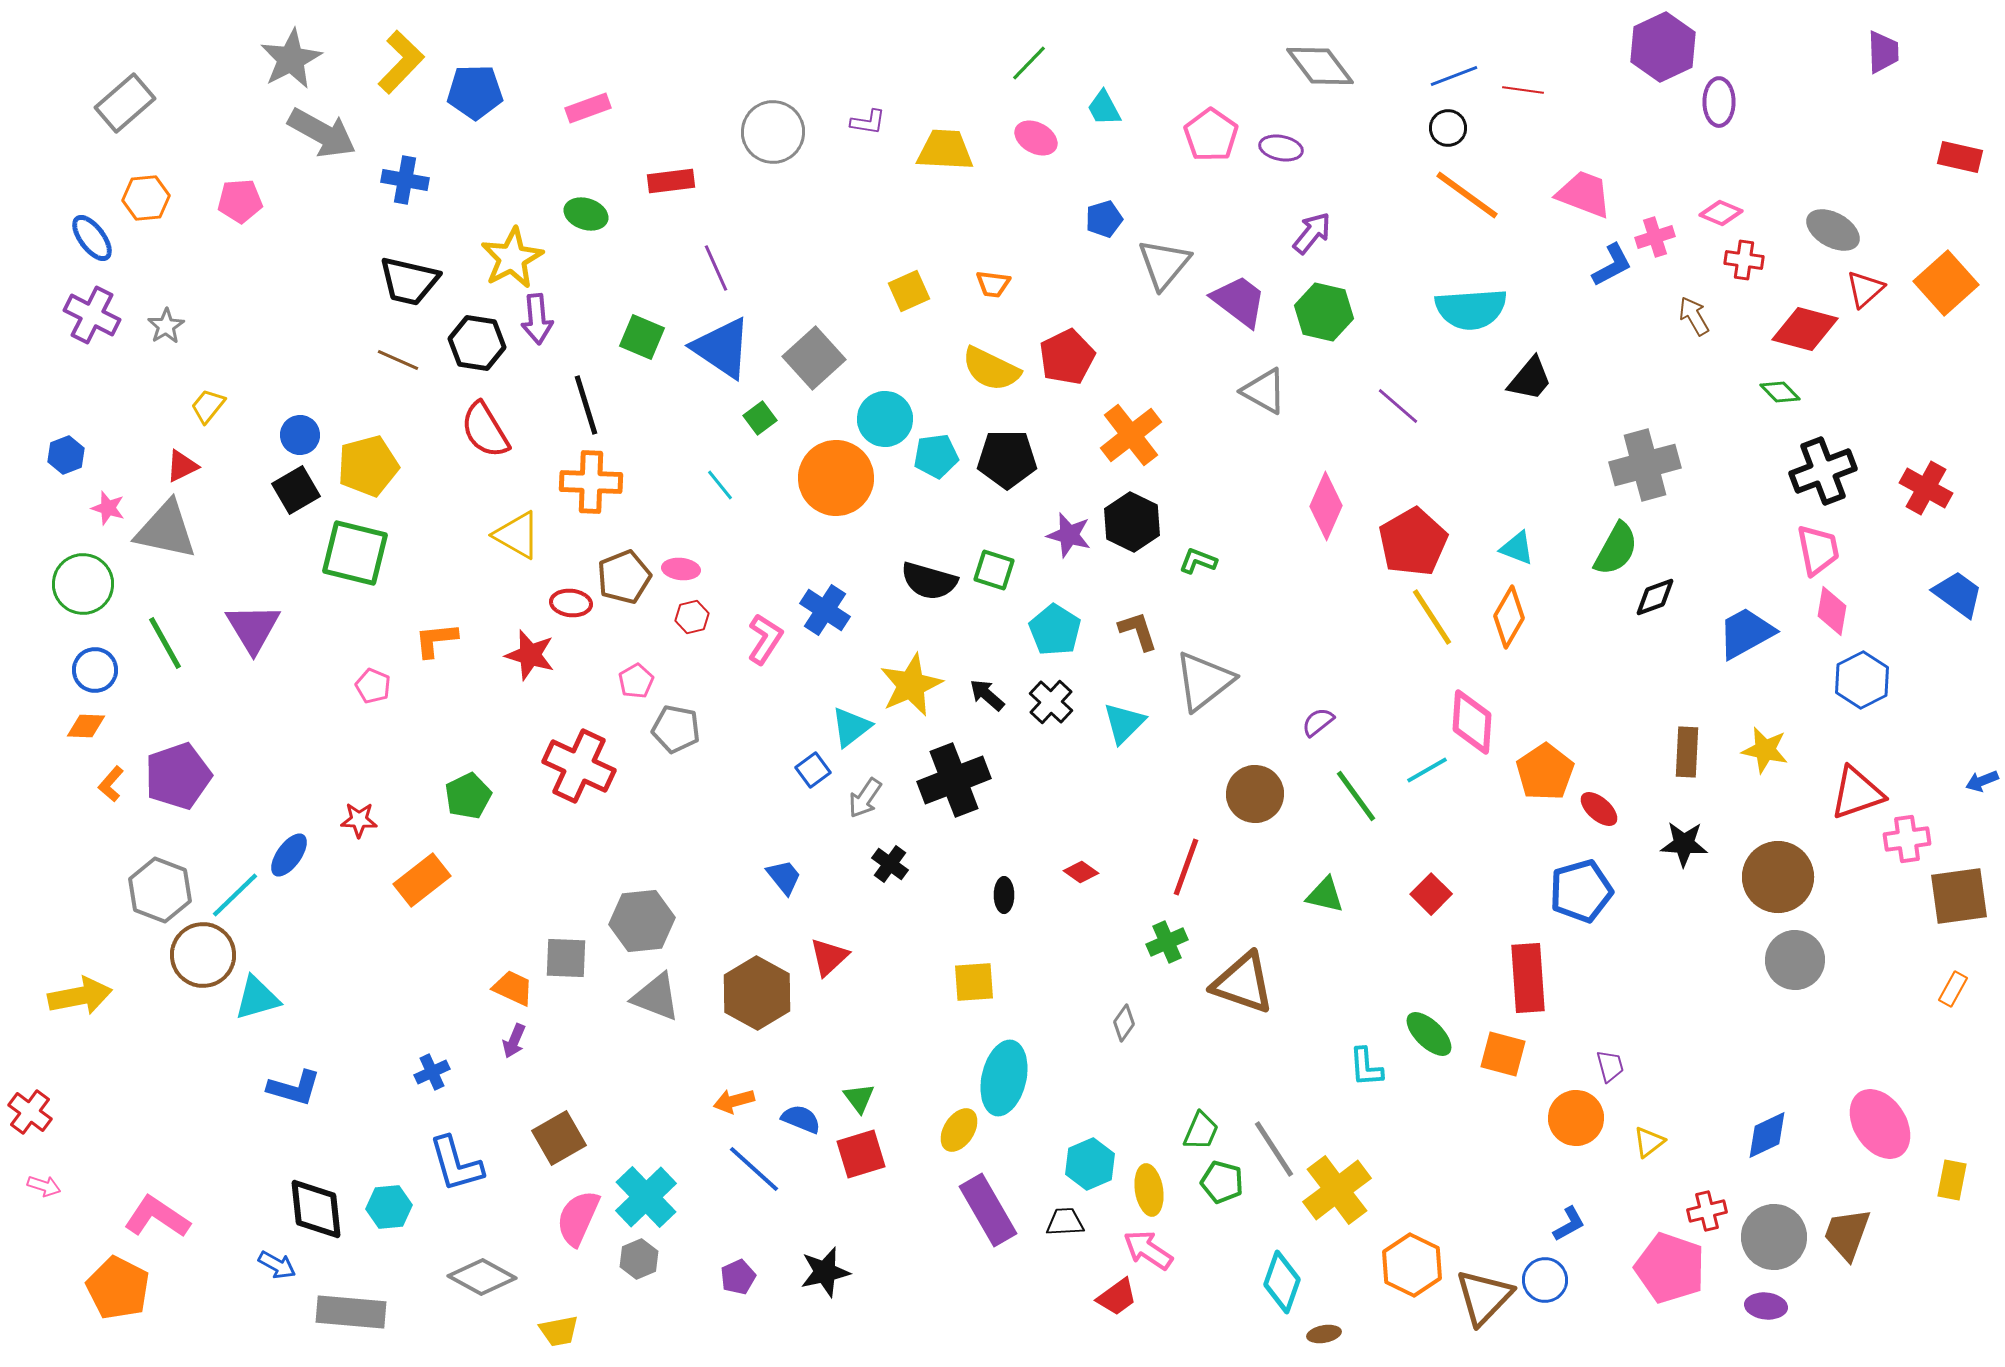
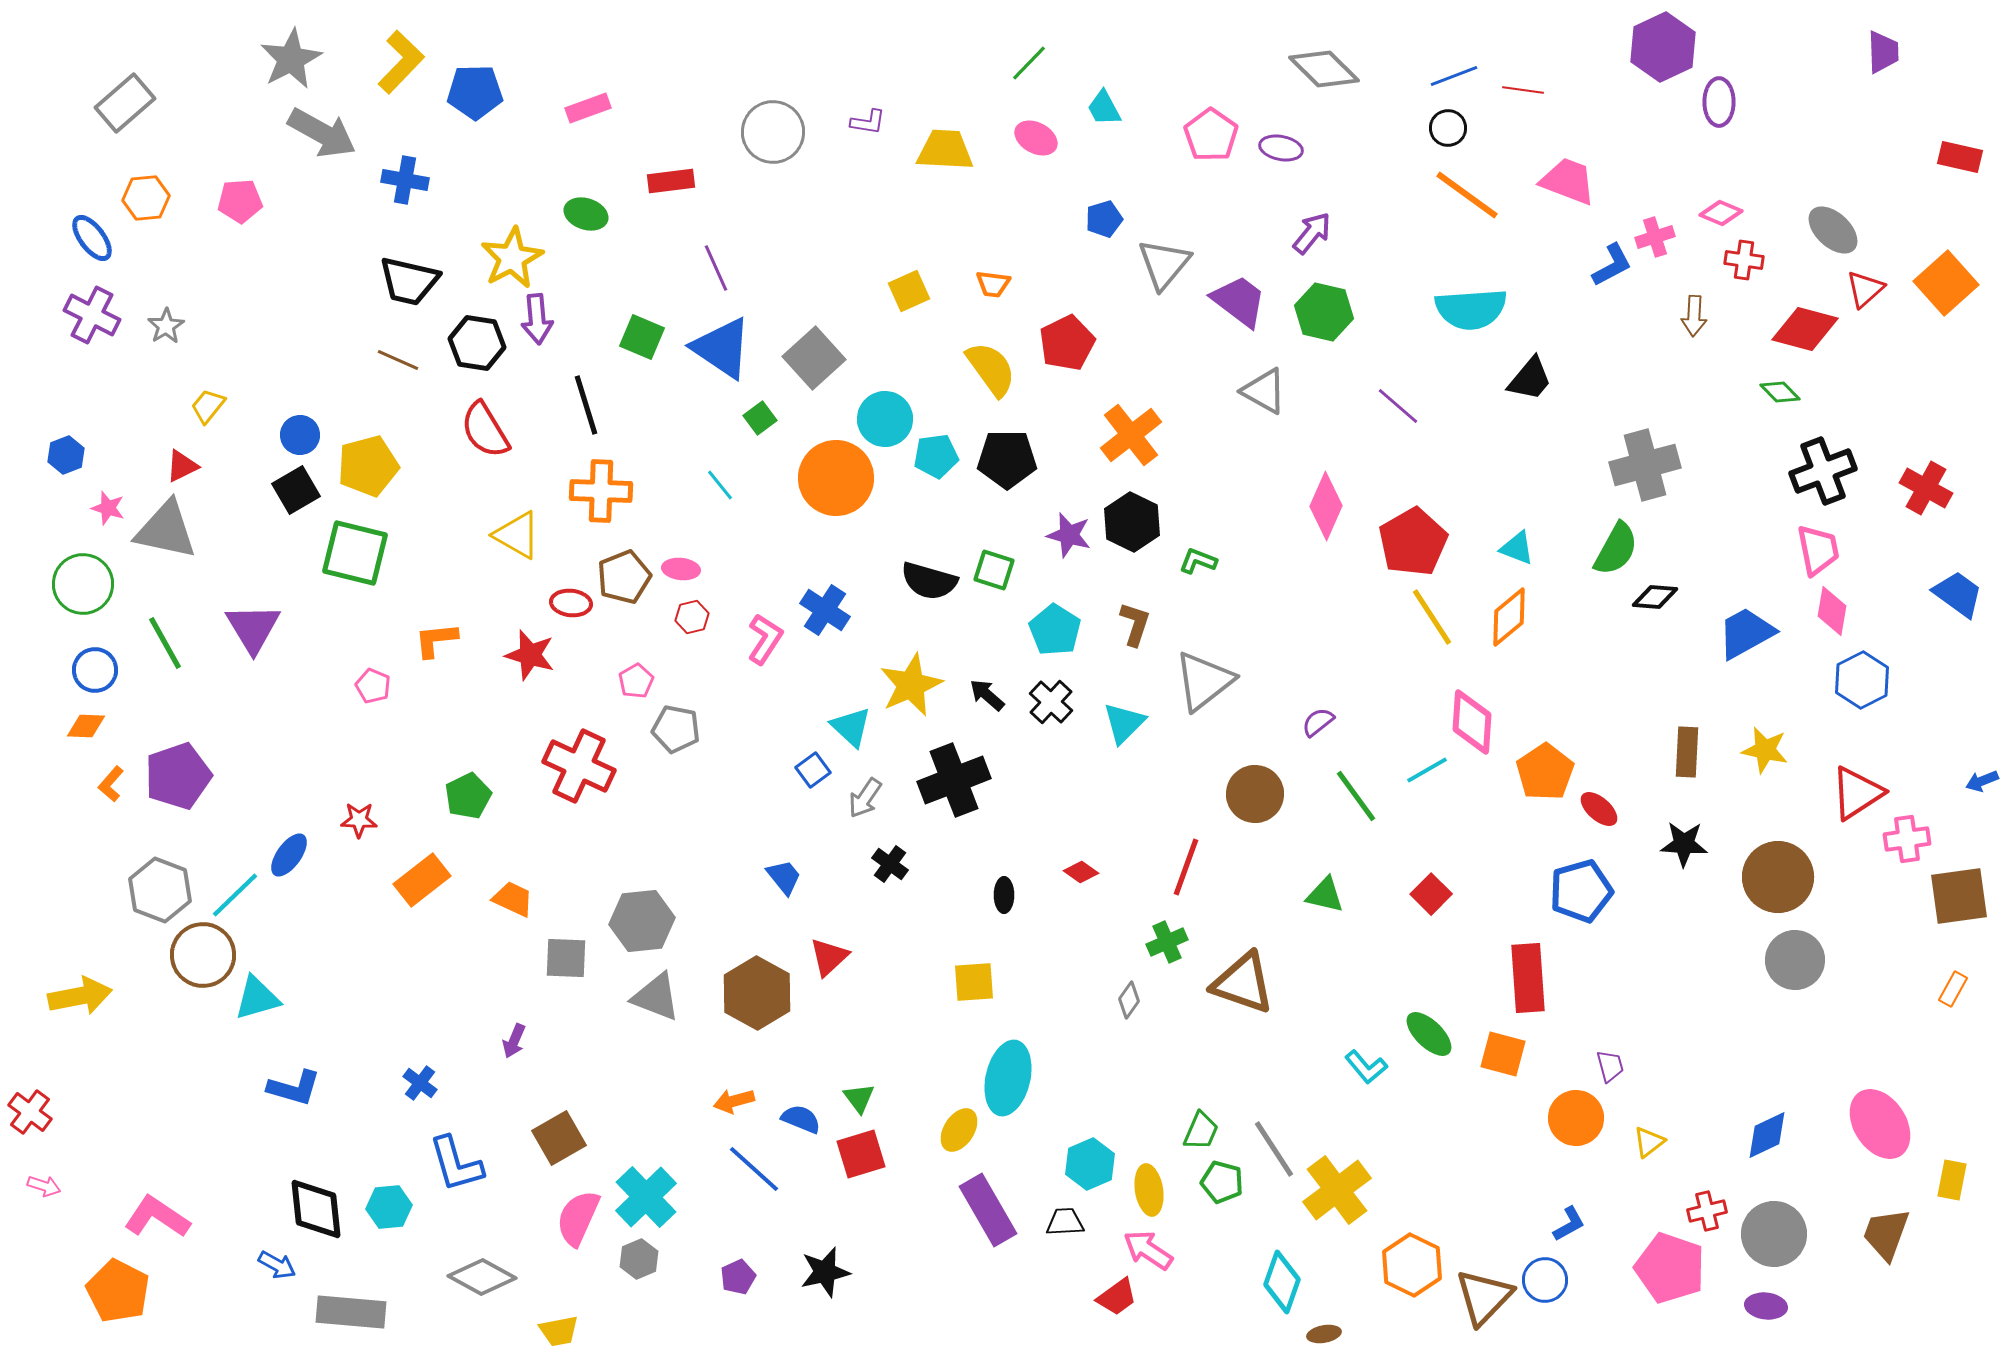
gray diamond at (1320, 66): moved 4 px right, 3 px down; rotated 8 degrees counterclockwise
pink trapezoid at (1584, 194): moved 16 px left, 13 px up
gray ellipse at (1833, 230): rotated 14 degrees clockwise
brown arrow at (1694, 316): rotated 147 degrees counterclockwise
red pentagon at (1067, 357): moved 14 px up
yellow semicircle at (991, 369): rotated 152 degrees counterclockwise
orange cross at (591, 482): moved 10 px right, 9 px down
black diamond at (1655, 597): rotated 24 degrees clockwise
orange diamond at (1509, 617): rotated 20 degrees clockwise
brown L-shape at (1138, 631): moved 3 px left, 7 px up; rotated 36 degrees clockwise
cyan triangle at (851, 727): rotated 39 degrees counterclockwise
red triangle at (1857, 793): rotated 14 degrees counterclockwise
orange trapezoid at (513, 988): moved 89 px up
gray diamond at (1124, 1023): moved 5 px right, 23 px up
cyan L-shape at (1366, 1067): rotated 36 degrees counterclockwise
blue cross at (432, 1072): moved 12 px left, 11 px down; rotated 28 degrees counterclockwise
cyan ellipse at (1004, 1078): moved 4 px right
brown trapezoid at (1847, 1234): moved 39 px right
gray circle at (1774, 1237): moved 3 px up
orange pentagon at (118, 1288): moved 3 px down
